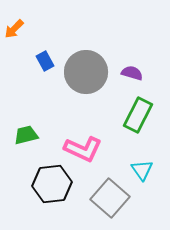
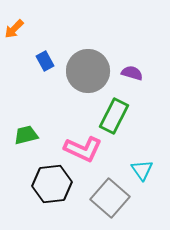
gray circle: moved 2 px right, 1 px up
green rectangle: moved 24 px left, 1 px down
